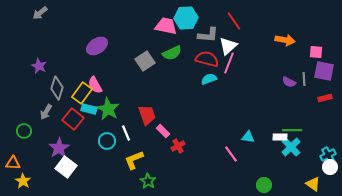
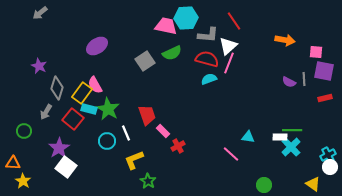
pink line at (231, 154): rotated 12 degrees counterclockwise
